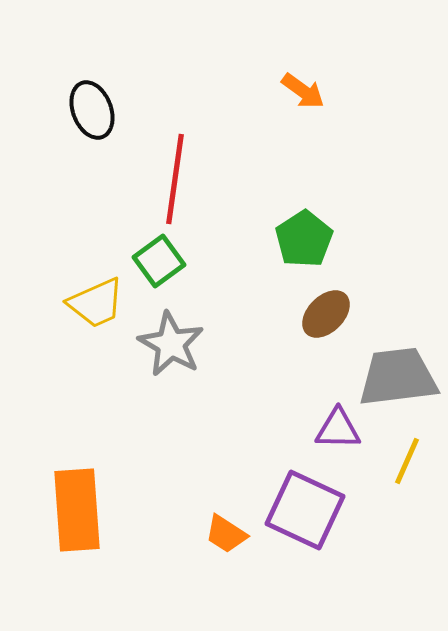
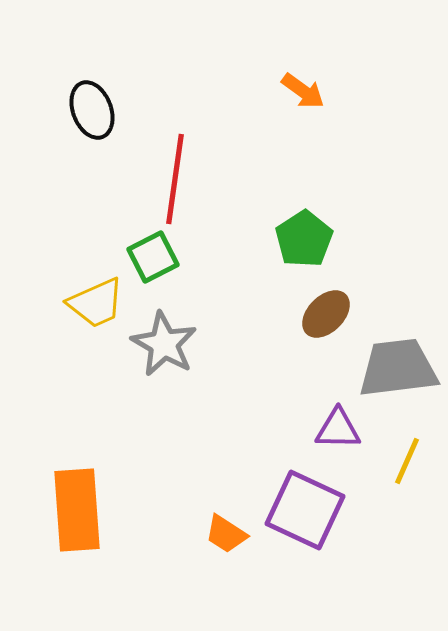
green square: moved 6 px left, 4 px up; rotated 9 degrees clockwise
gray star: moved 7 px left
gray trapezoid: moved 9 px up
